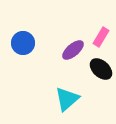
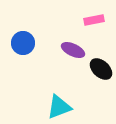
pink rectangle: moved 7 px left, 17 px up; rotated 48 degrees clockwise
purple ellipse: rotated 65 degrees clockwise
cyan triangle: moved 8 px left, 8 px down; rotated 20 degrees clockwise
